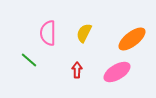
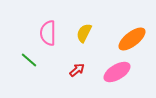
red arrow: rotated 49 degrees clockwise
